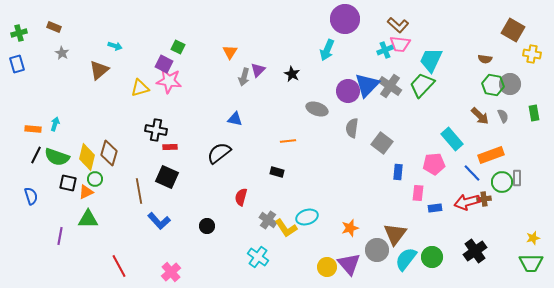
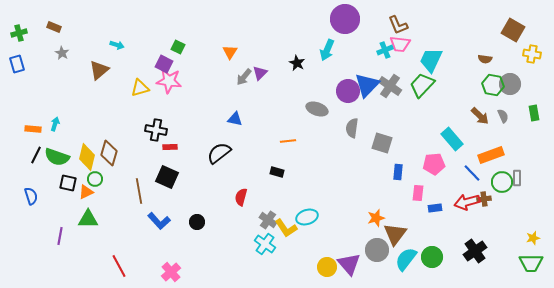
brown L-shape at (398, 25): rotated 25 degrees clockwise
cyan arrow at (115, 46): moved 2 px right, 1 px up
purple triangle at (258, 70): moved 2 px right, 3 px down
black star at (292, 74): moved 5 px right, 11 px up
gray arrow at (244, 77): rotated 24 degrees clockwise
gray square at (382, 143): rotated 20 degrees counterclockwise
black circle at (207, 226): moved 10 px left, 4 px up
orange star at (350, 228): moved 26 px right, 10 px up
cyan cross at (258, 257): moved 7 px right, 13 px up
